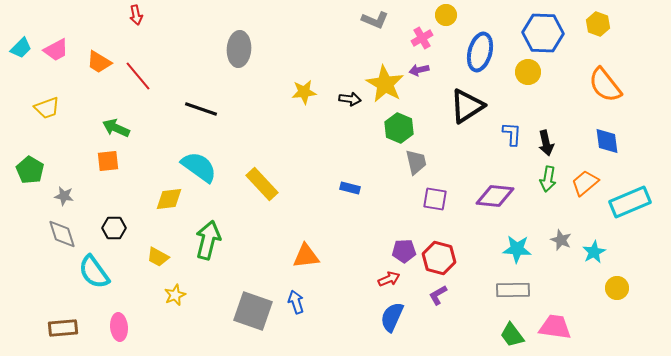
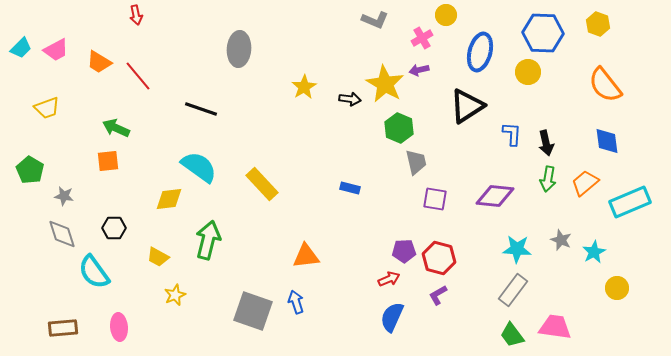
yellow star at (304, 92): moved 5 px up; rotated 25 degrees counterclockwise
gray rectangle at (513, 290): rotated 52 degrees counterclockwise
